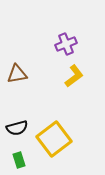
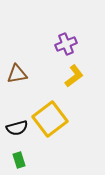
yellow square: moved 4 px left, 20 px up
